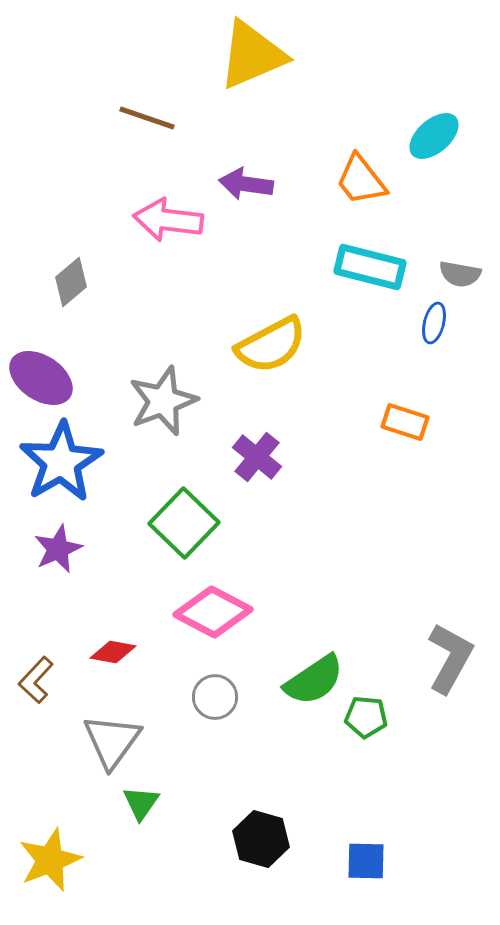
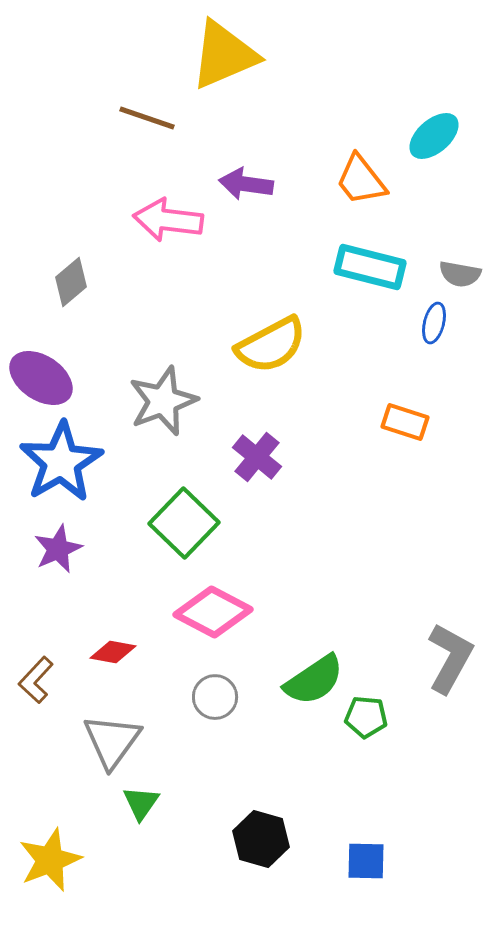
yellow triangle: moved 28 px left
